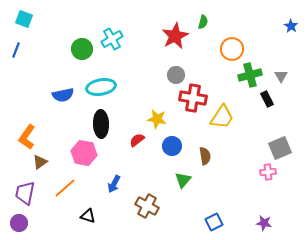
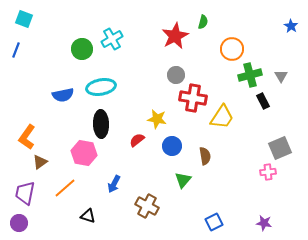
black rectangle: moved 4 px left, 2 px down
